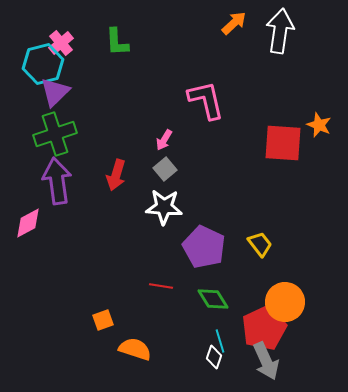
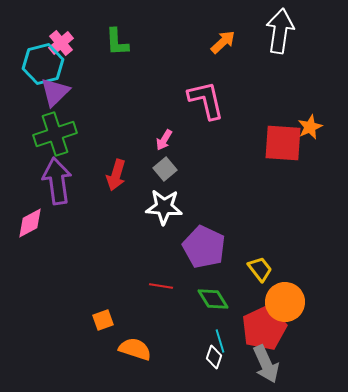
orange arrow: moved 11 px left, 19 px down
orange star: moved 9 px left, 2 px down; rotated 25 degrees clockwise
pink diamond: moved 2 px right
yellow trapezoid: moved 25 px down
gray arrow: moved 3 px down
